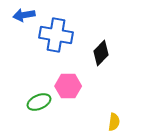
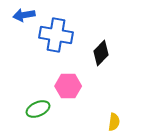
green ellipse: moved 1 px left, 7 px down
